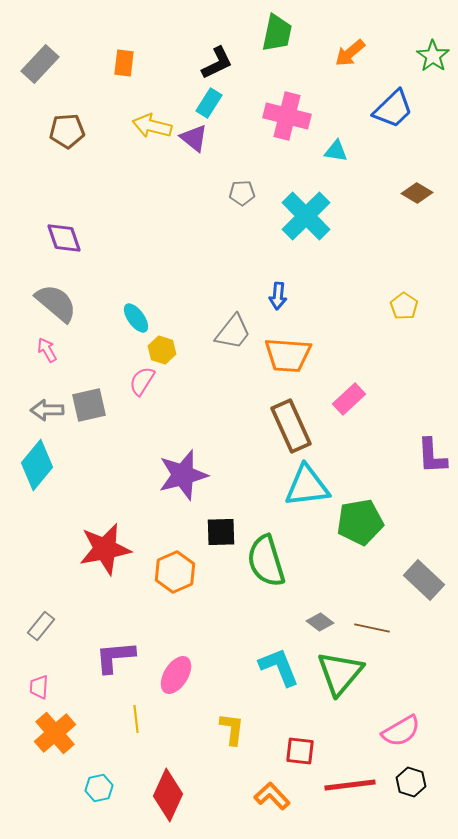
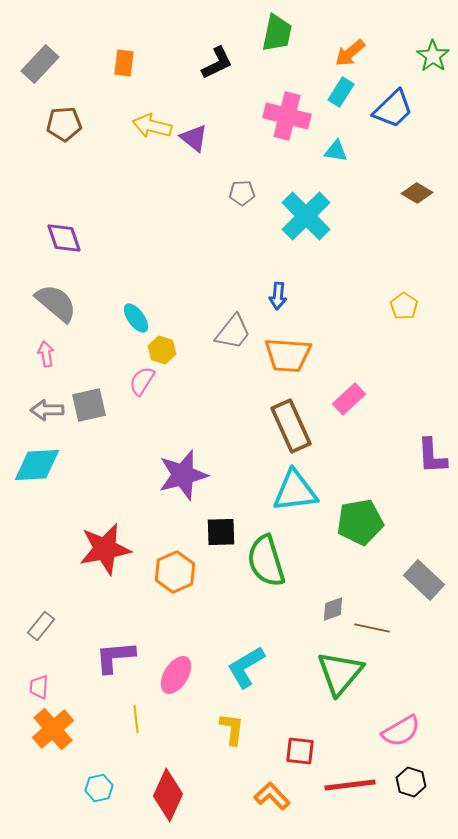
cyan rectangle at (209, 103): moved 132 px right, 11 px up
brown pentagon at (67, 131): moved 3 px left, 7 px up
pink arrow at (47, 350): moved 1 px left, 4 px down; rotated 20 degrees clockwise
cyan diamond at (37, 465): rotated 48 degrees clockwise
cyan triangle at (307, 486): moved 12 px left, 5 px down
gray diamond at (320, 622): moved 13 px right, 13 px up; rotated 56 degrees counterclockwise
cyan L-shape at (279, 667): moved 33 px left; rotated 99 degrees counterclockwise
orange cross at (55, 733): moved 2 px left, 4 px up
